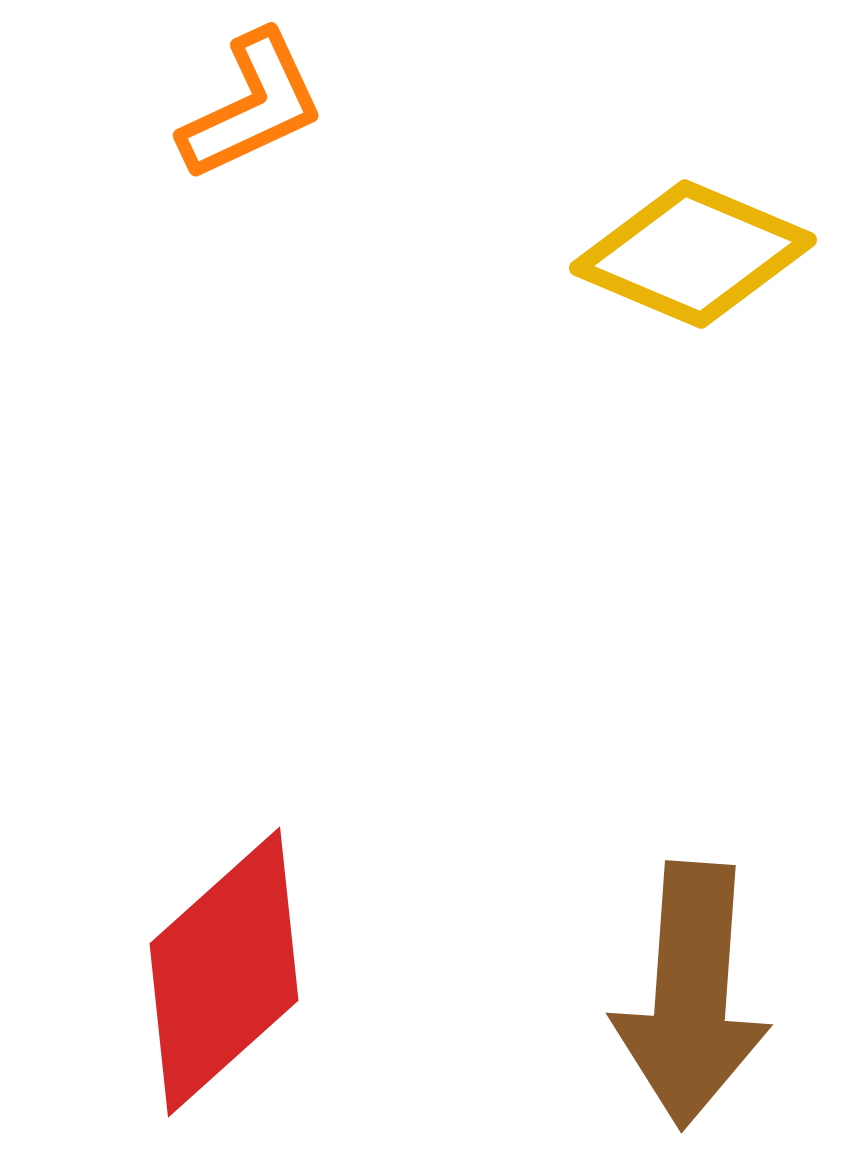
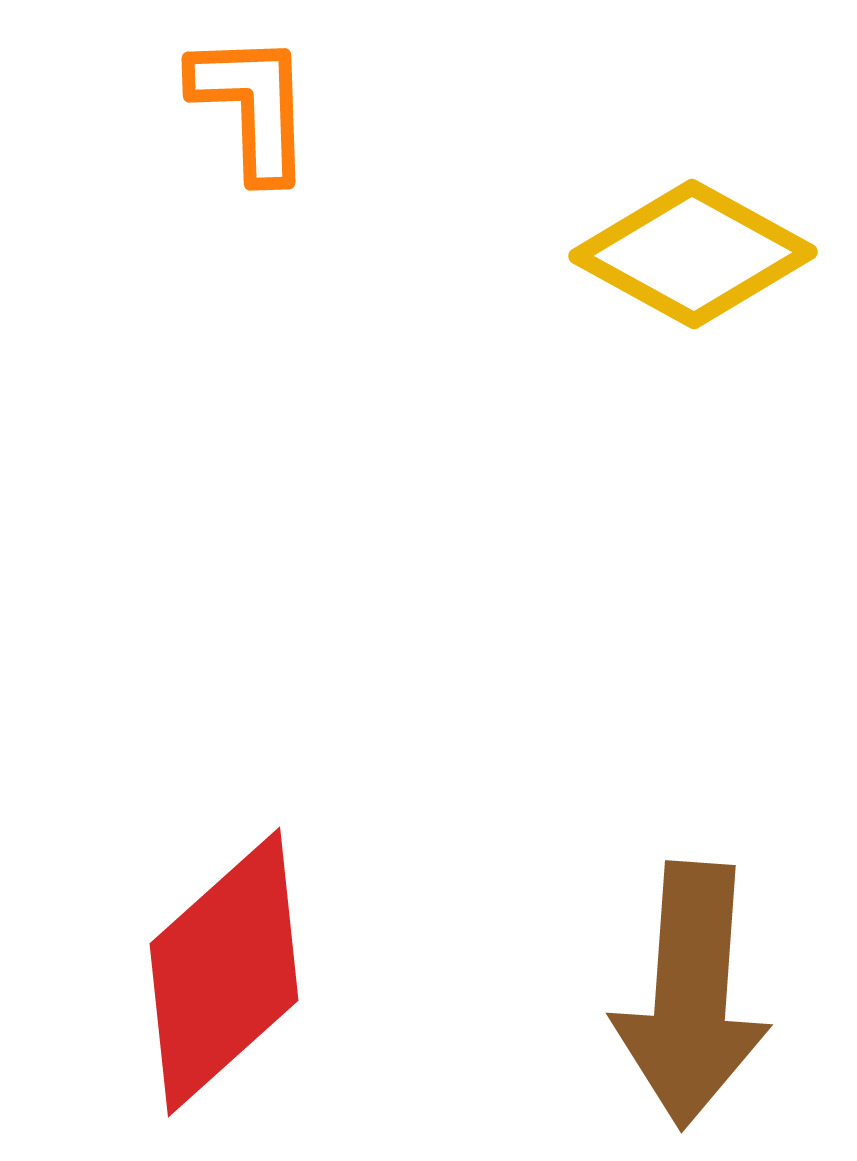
orange L-shape: rotated 67 degrees counterclockwise
yellow diamond: rotated 6 degrees clockwise
